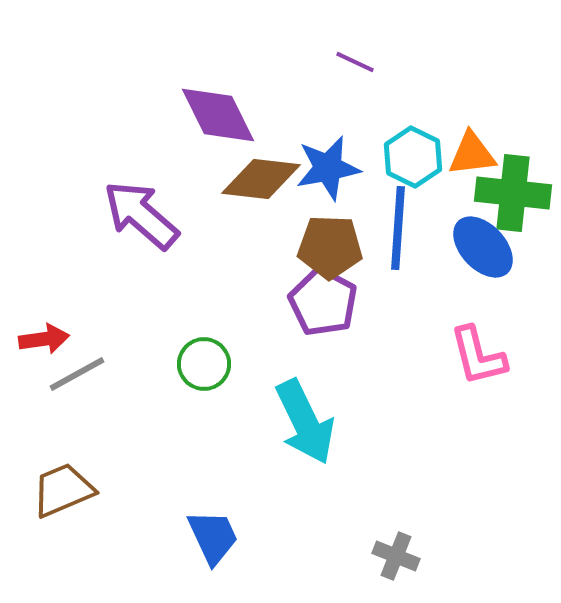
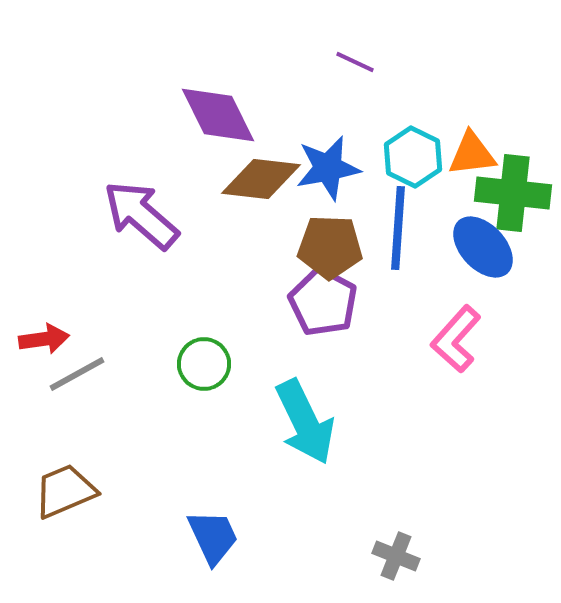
pink L-shape: moved 22 px left, 17 px up; rotated 56 degrees clockwise
brown trapezoid: moved 2 px right, 1 px down
